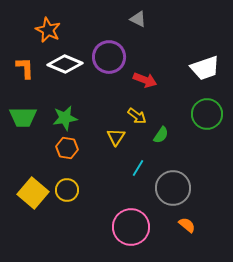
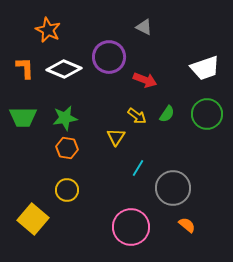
gray triangle: moved 6 px right, 8 px down
white diamond: moved 1 px left, 5 px down
green semicircle: moved 6 px right, 21 px up
yellow square: moved 26 px down
